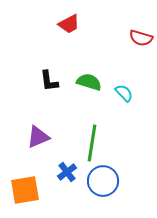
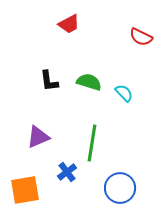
red semicircle: moved 1 px up; rotated 10 degrees clockwise
blue circle: moved 17 px right, 7 px down
